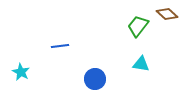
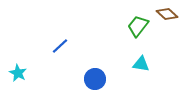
blue line: rotated 36 degrees counterclockwise
cyan star: moved 3 px left, 1 px down
